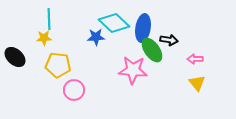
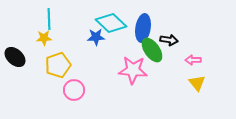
cyan diamond: moved 3 px left
pink arrow: moved 2 px left, 1 px down
yellow pentagon: rotated 25 degrees counterclockwise
